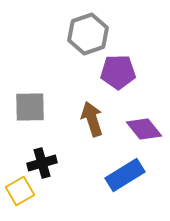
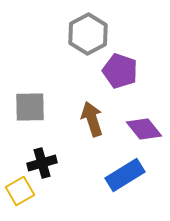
gray hexagon: rotated 9 degrees counterclockwise
purple pentagon: moved 2 px right, 1 px up; rotated 20 degrees clockwise
